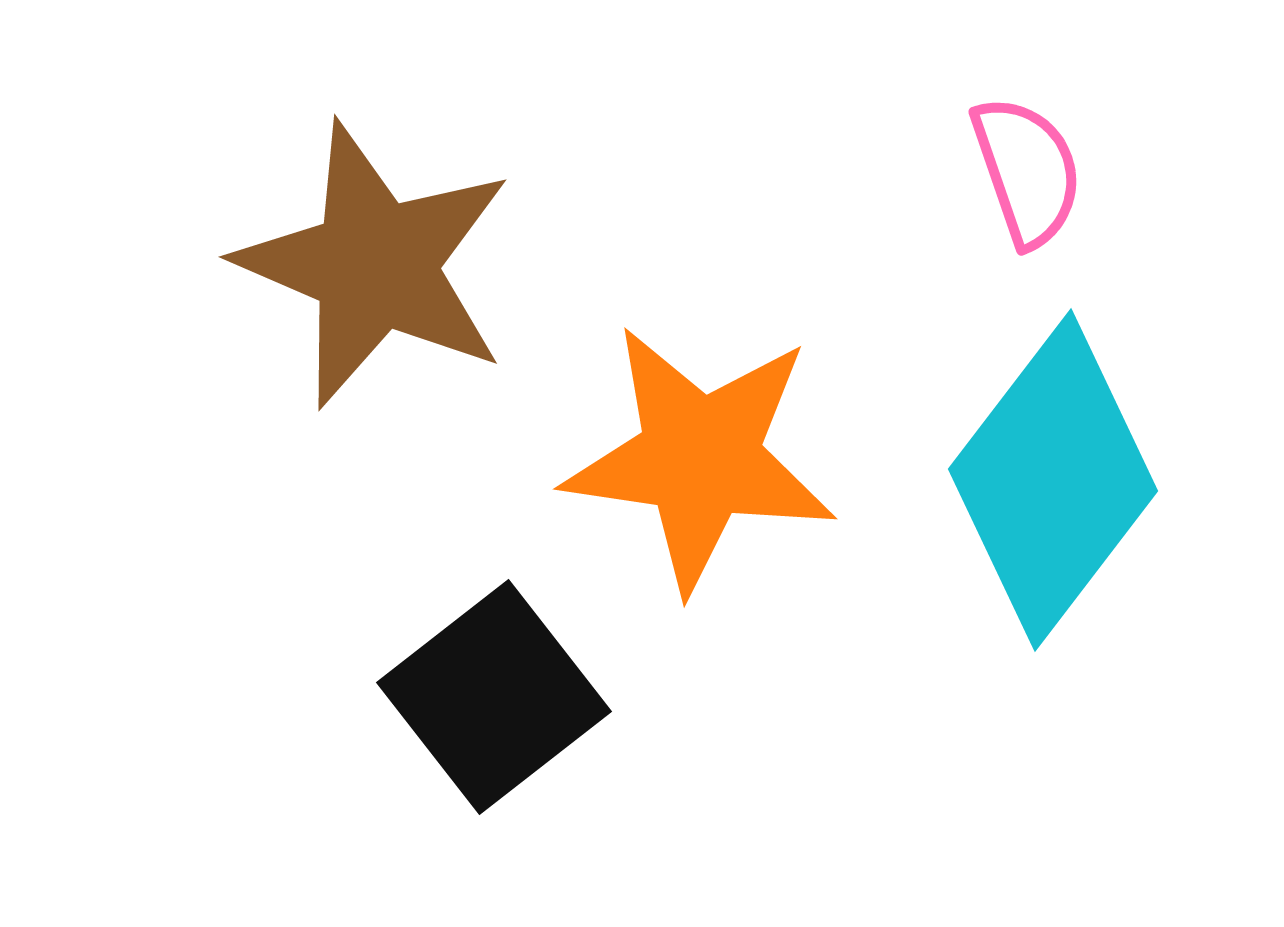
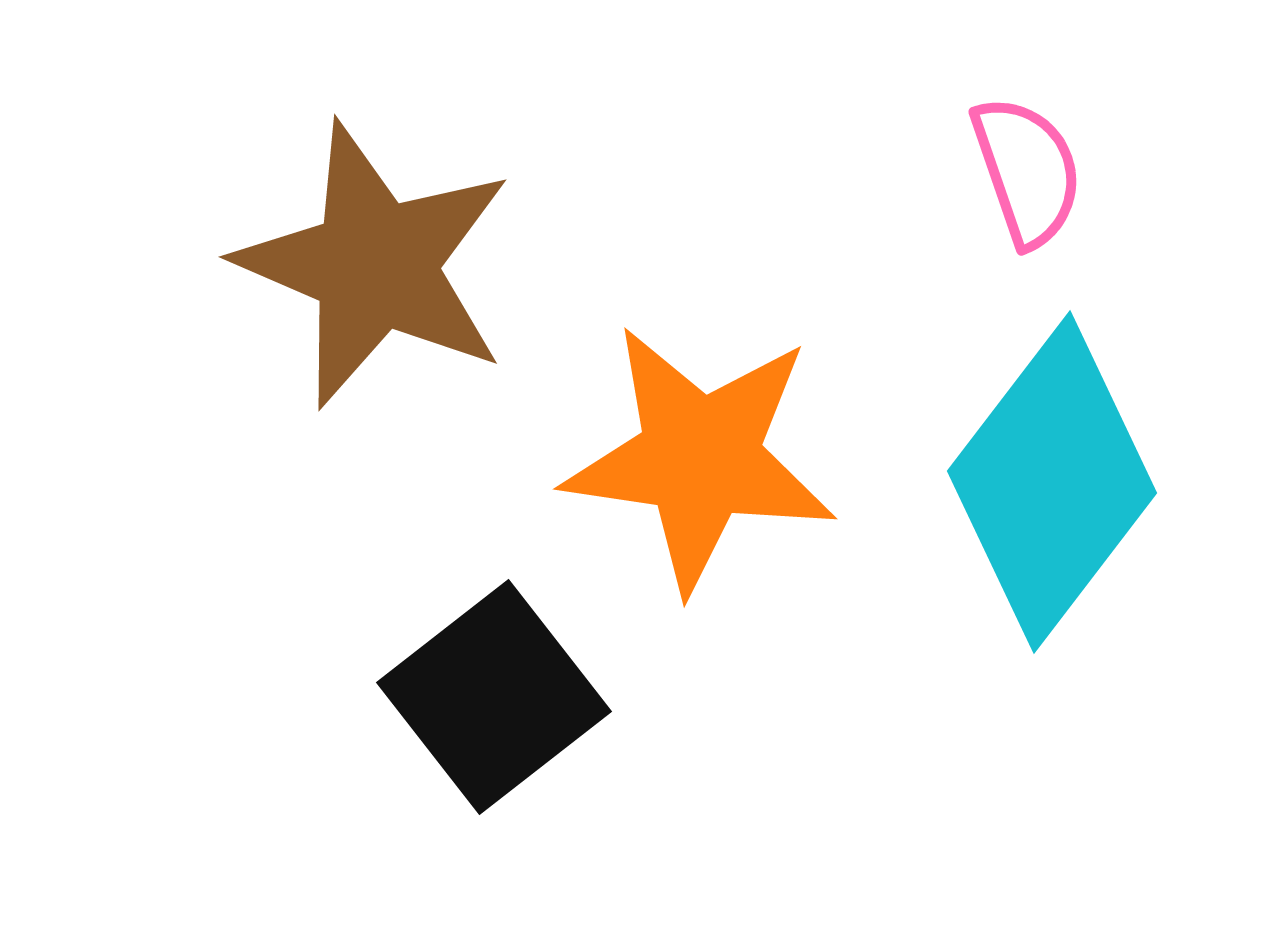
cyan diamond: moved 1 px left, 2 px down
